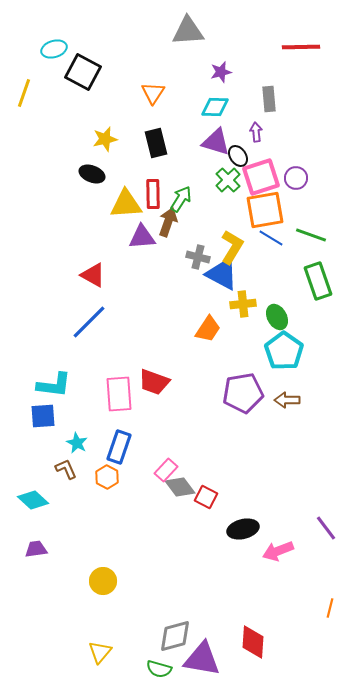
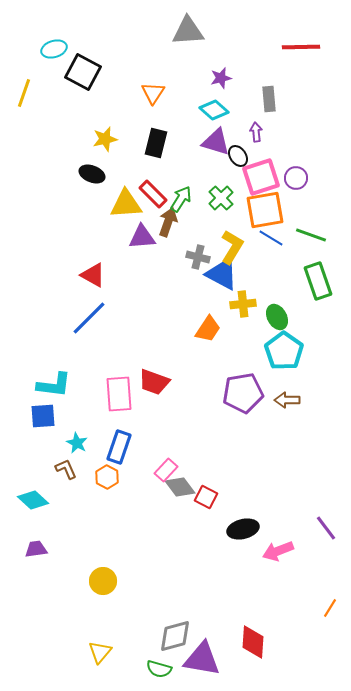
purple star at (221, 72): moved 6 px down
cyan diamond at (215, 107): moved 1 px left, 3 px down; rotated 40 degrees clockwise
black rectangle at (156, 143): rotated 28 degrees clockwise
green cross at (228, 180): moved 7 px left, 18 px down
red rectangle at (153, 194): rotated 44 degrees counterclockwise
blue line at (89, 322): moved 4 px up
orange line at (330, 608): rotated 18 degrees clockwise
